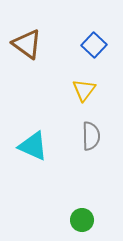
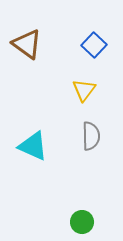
green circle: moved 2 px down
